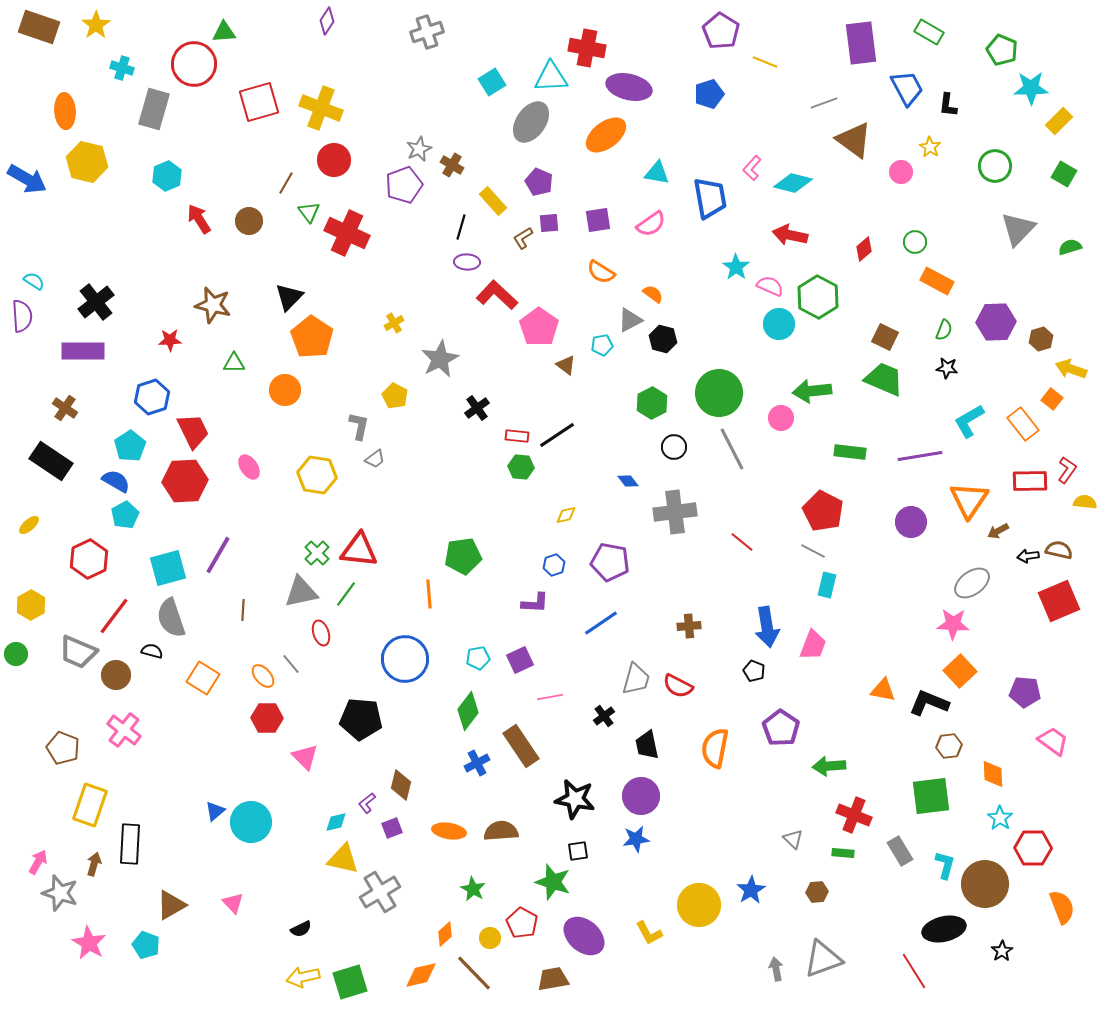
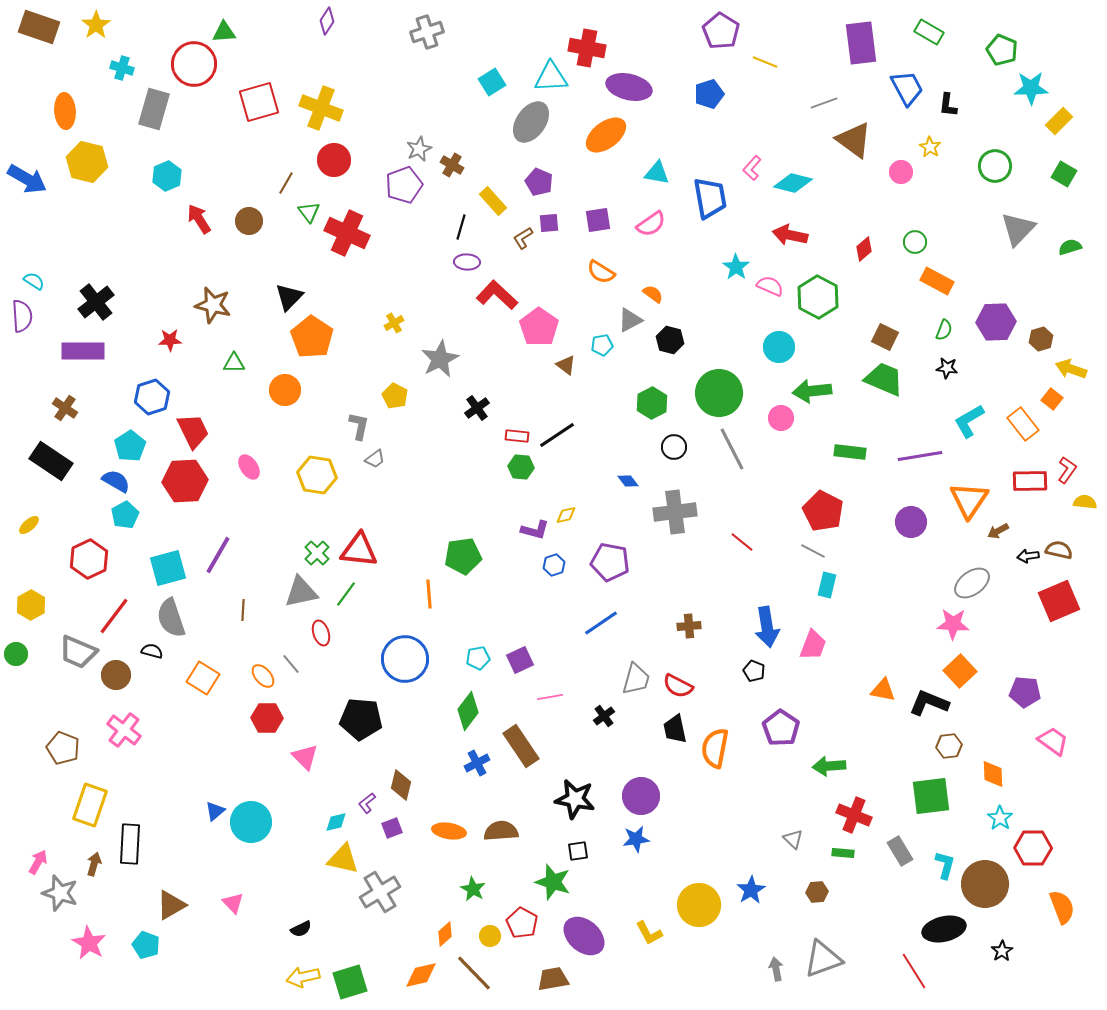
cyan circle at (779, 324): moved 23 px down
black hexagon at (663, 339): moved 7 px right, 1 px down
purple L-shape at (535, 603): moved 73 px up; rotated 12 degrees clockwise
black trapezoid at (647, 745): moved 28 px right, 16 px up
yellow circle at (490, 938): moved 2 px up
